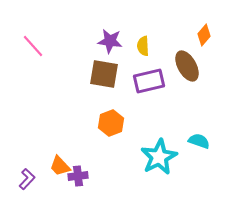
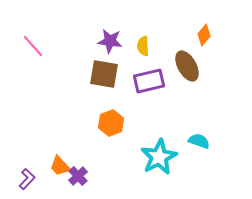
purple cross: rotated 36 degrees counterclockwise
